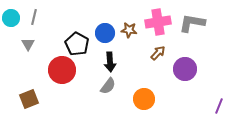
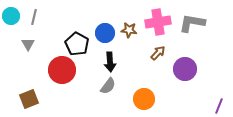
cyan circle: moved 2 px up
